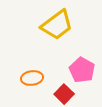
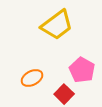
orange ellipse: rotated 20 degrees counterclockwise
